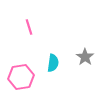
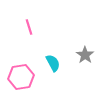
gray star: moved 2 px up
cyan semicircle: rotated 36 degrees counterclockwise
